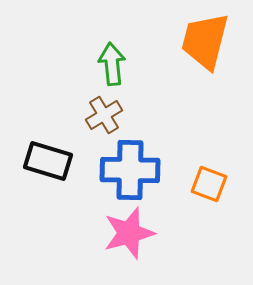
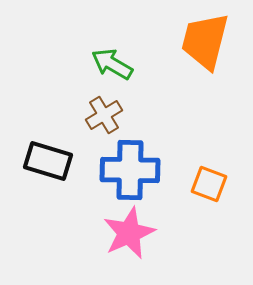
green arrow: rotated 54 degrees counterclockwise
pink star: rotated 8 degrees counterclockwise
